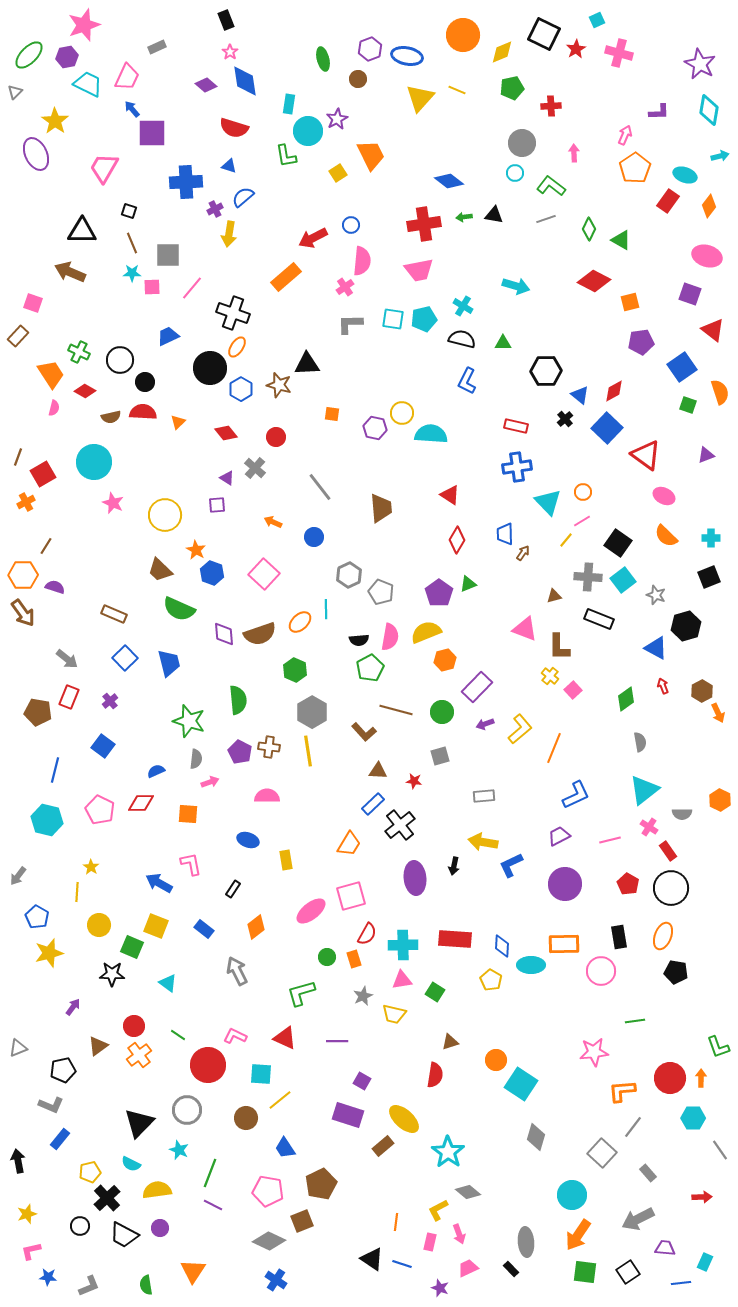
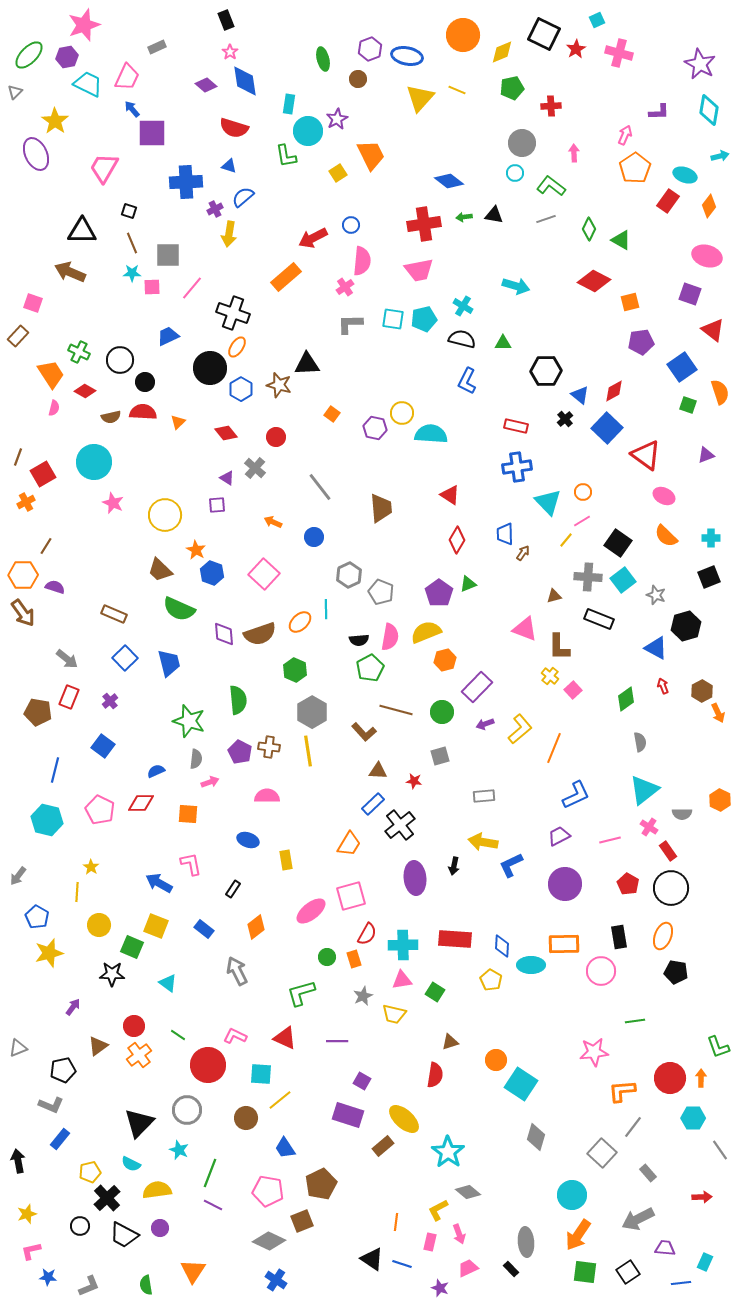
orange square at (332, 414): rotated 28 degrees clockwise
